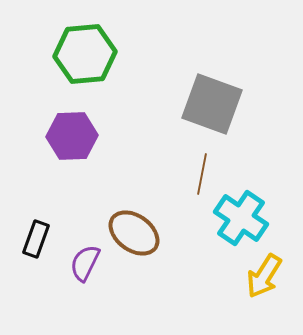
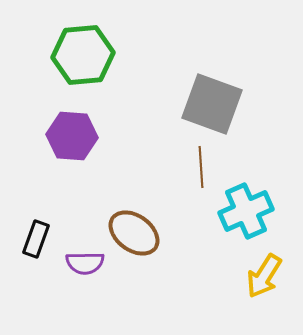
green hexagon: moved 2 px left, 1 px down
purple hexagon: rotated 6 degrees clockwise
brown line: moved 1 px left, 7 px up; rotated 15 degrees counterclockwise
cyan cross: moved 5 px right, 7 px up; rotated 32 degrees clockwise
purple semicircle: rotated 117 degrees counterclockwise
